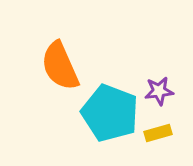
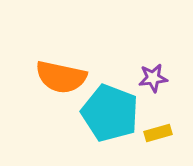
orange semicircle: moved 1 px right, 11 px down; rotated 54 degrees counterclockwise
purple star: moved 6 px left, 13 px up
